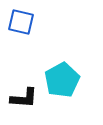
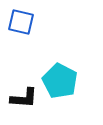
cyan pentagon: moved 2 px left, 1 px down; rotated 16 degrees counterclockwise
